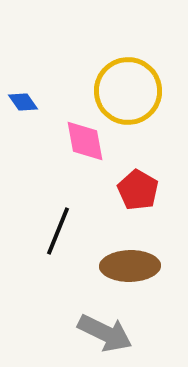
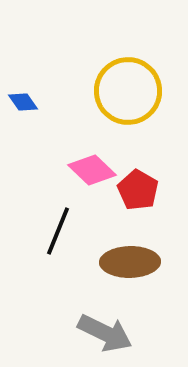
pink diamond: moved 7 px right, 29 px down; rotated 36 degrees counterclockwise
brown ellipse: moved 4 px up
